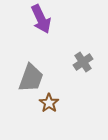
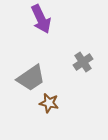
gray trapezoid: rotated 36 degrees clockwise
brown star: rotated 24 degrees counterclockwise
